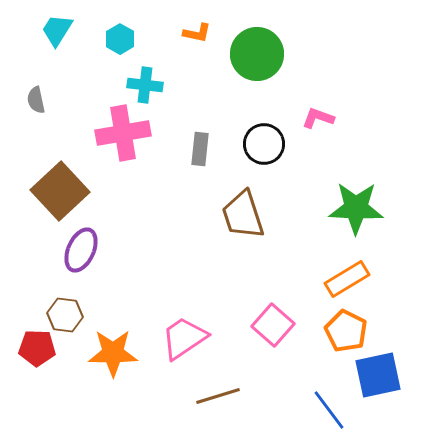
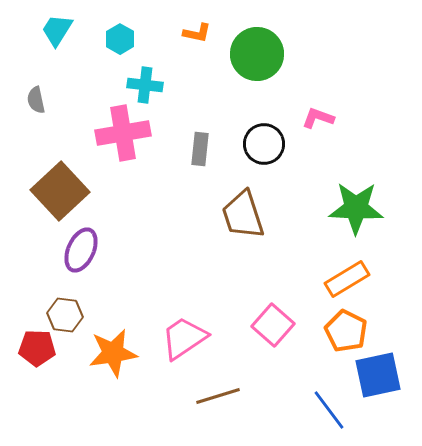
orange star: rotated 9 degrees counterclockwise
